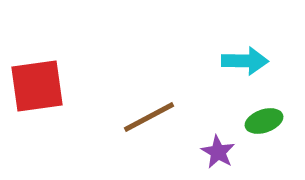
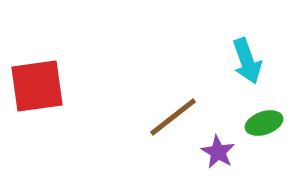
cyan arrow: moved 2 px right; rotated 69 degrees clockwise
brown line: moved 24 px right; rotated 10 degrees counterclockwise
green ellipse: moved 2 px down
